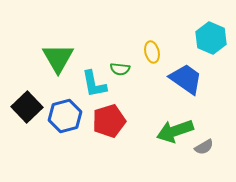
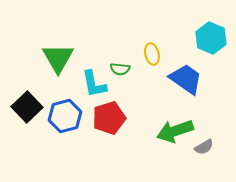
yellow ellipse: moved 2 px down
red pentagon: moved 3 px up
